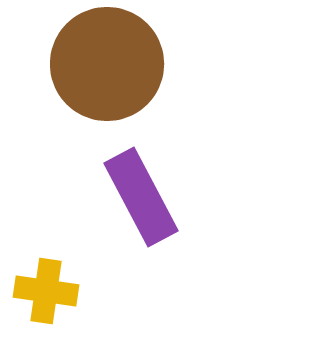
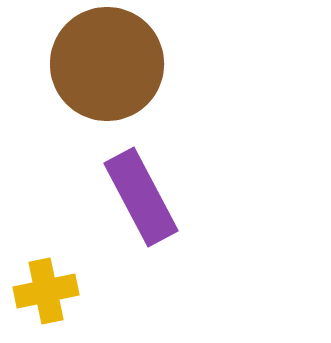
yellow cross: rotated 20 degrees counterclockwise
